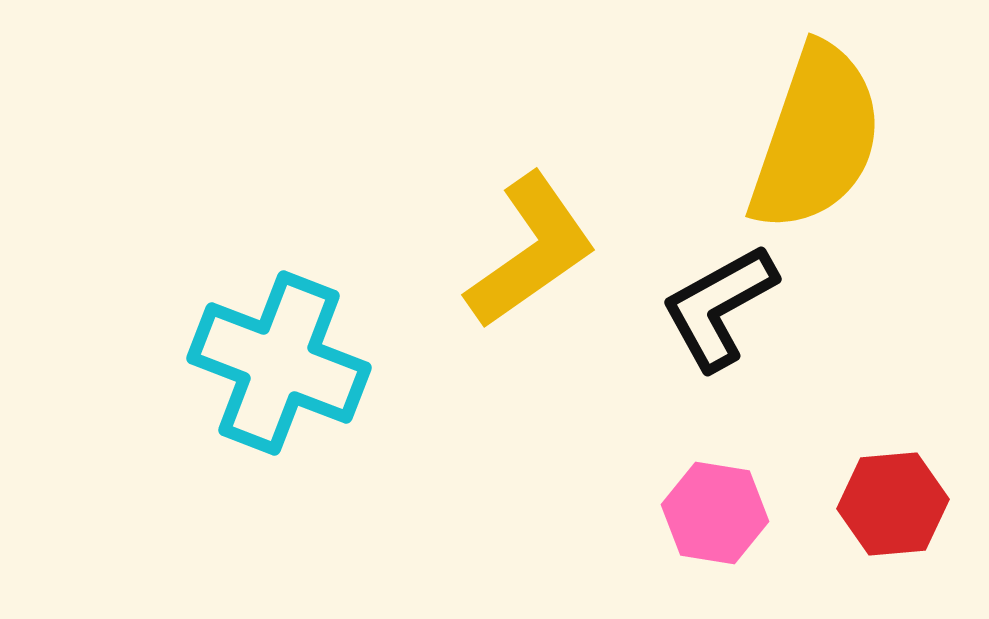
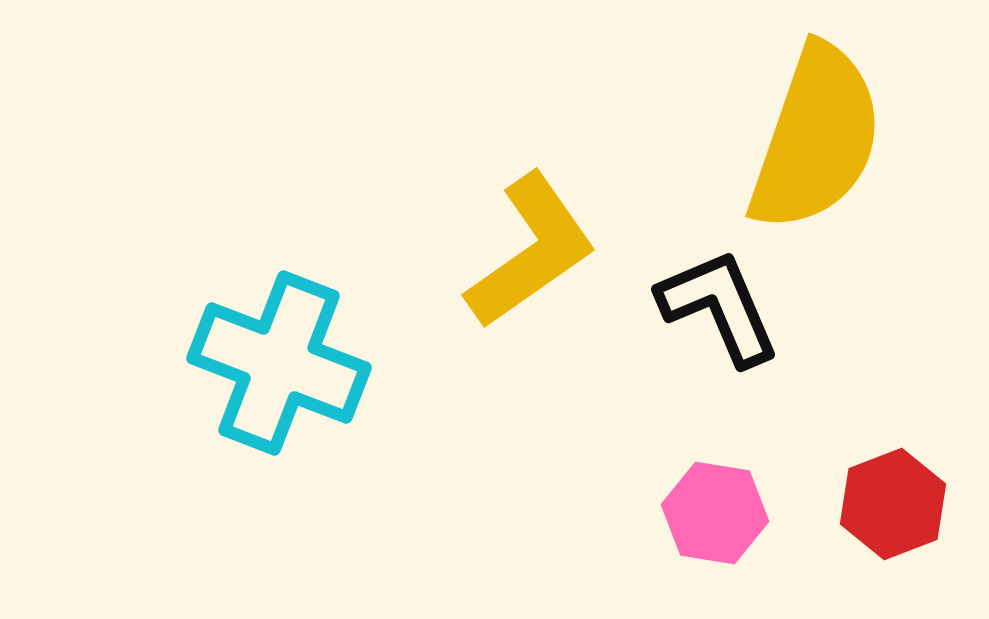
black L-shape: rotated 96 degrees clockwise
red hexagon: rotated 16 degrees counterclockwise
